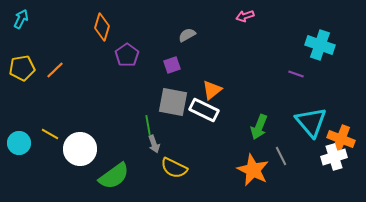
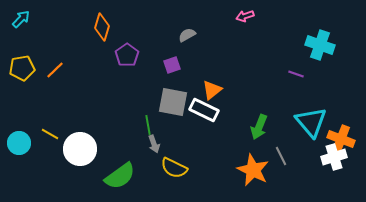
cyan arrow: rotated 18 degrees clockwise
green semicircle: moved 6 px right
